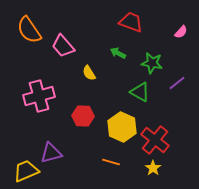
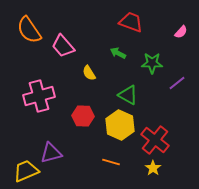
green star: rotated 10 degrees counterclockwise
green triangle: moved 12 px left, 3 px down
yellow hexagon: moved 2 px left, 2 px up
